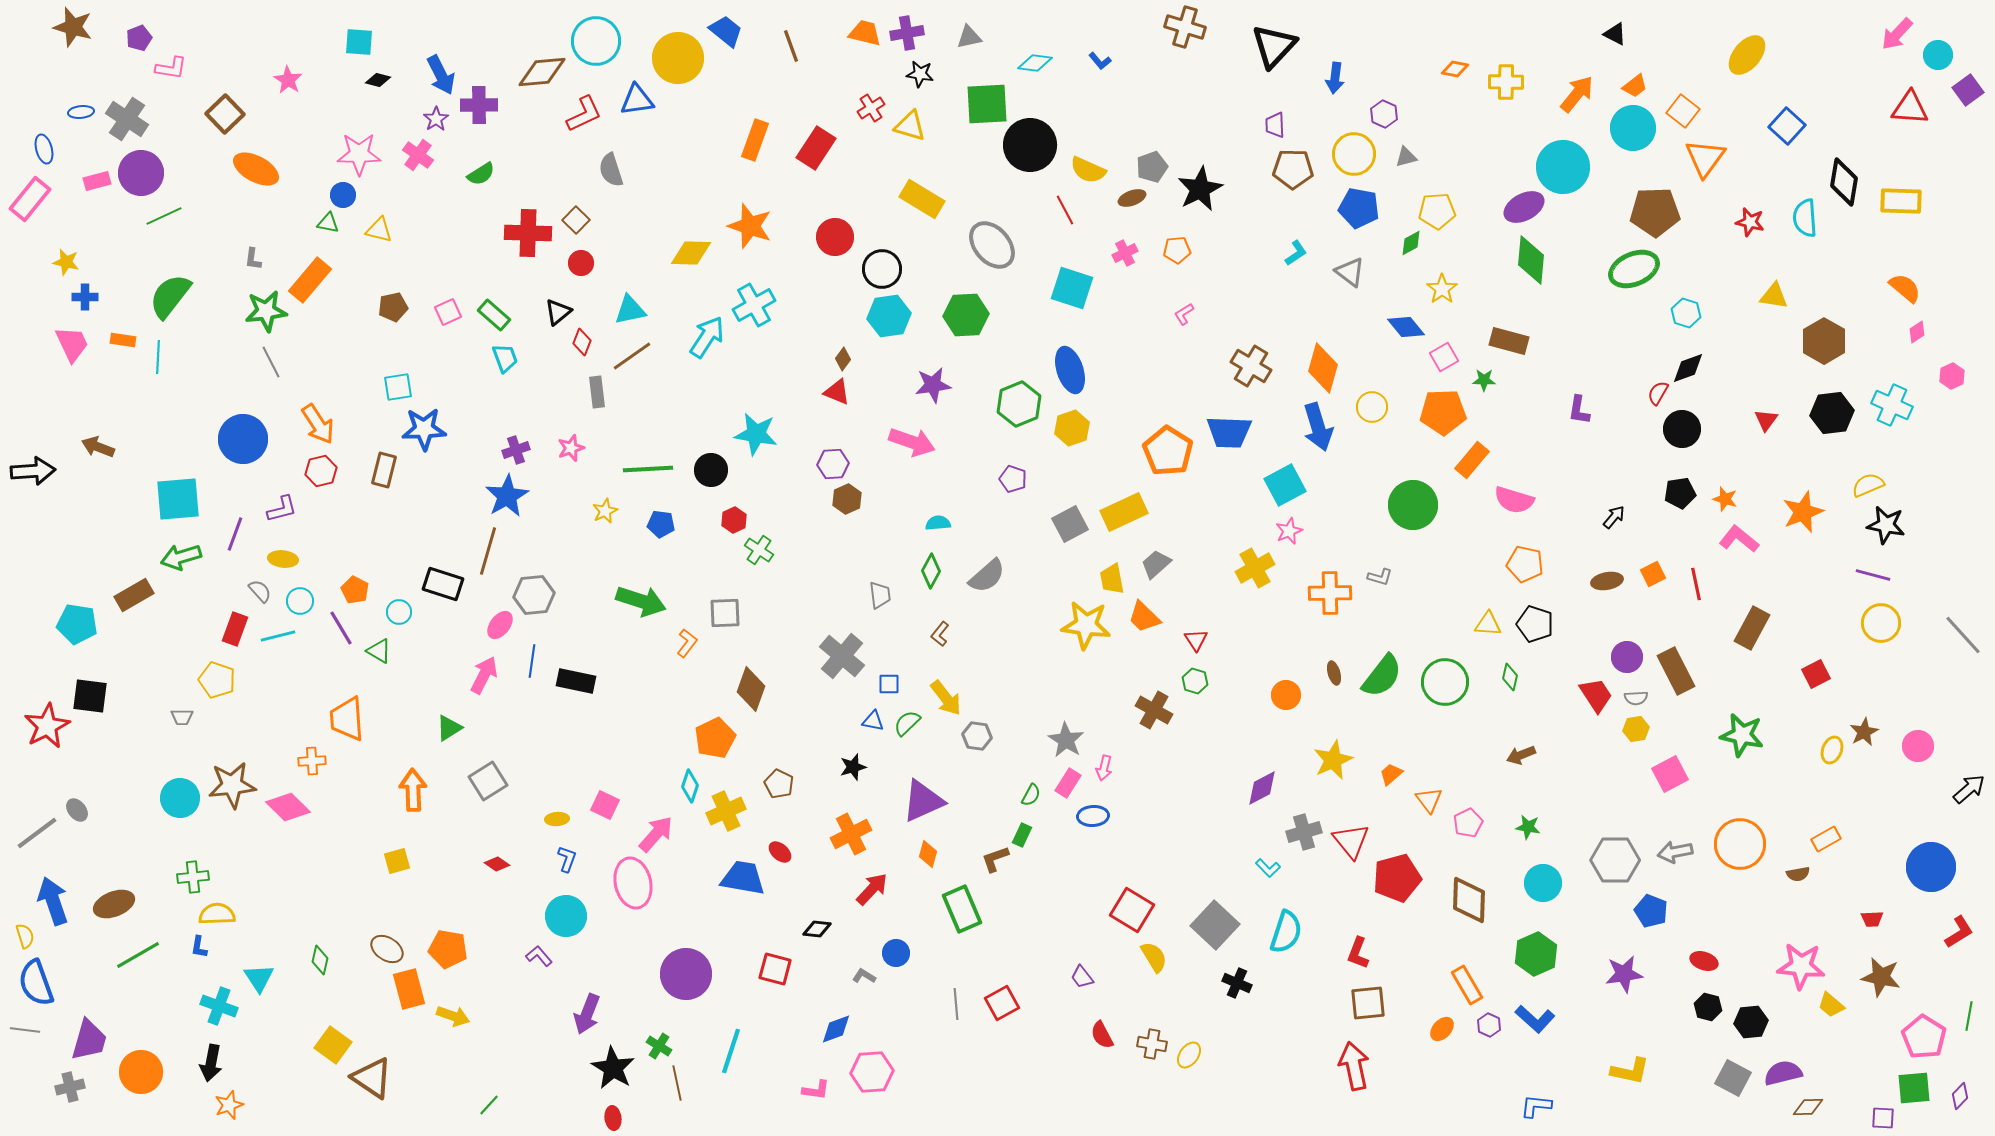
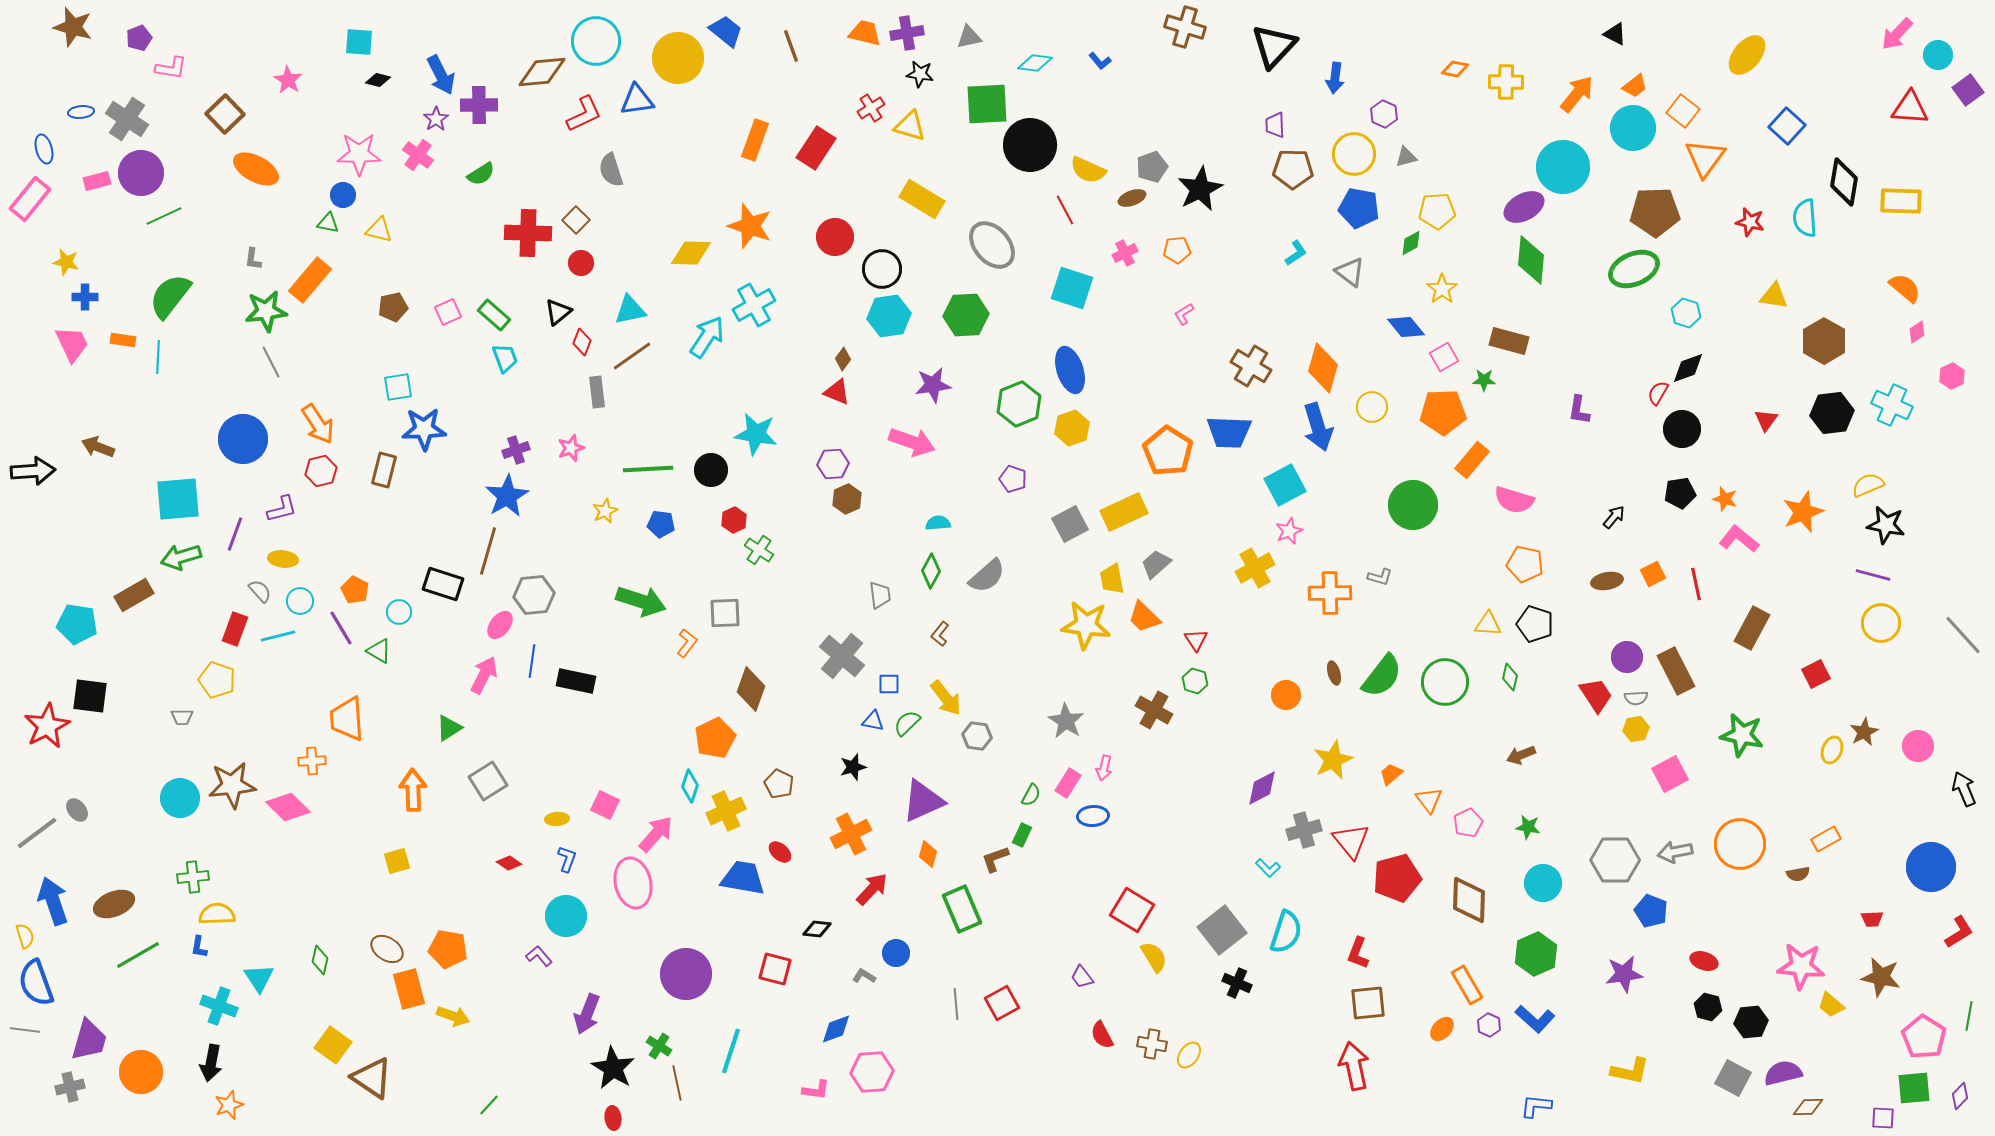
gray star at (1066, 740): moved 19 px up
black arrow at (1969, 789): moved 5 px left; rotated 72 degrees counterclockwise
gray cross at (1304, 832): moved 2 px up
red diamond at (497, 864): moved 12 px right, 1 px up
gray square at (1215, 925): moved 7 px right, 5 px down; rotated 9 degrees clockwise
